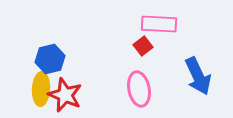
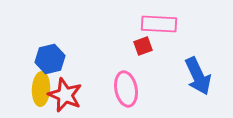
red square: rotated 18 degrees clockwise
pink ellipse: moved 13 px left
